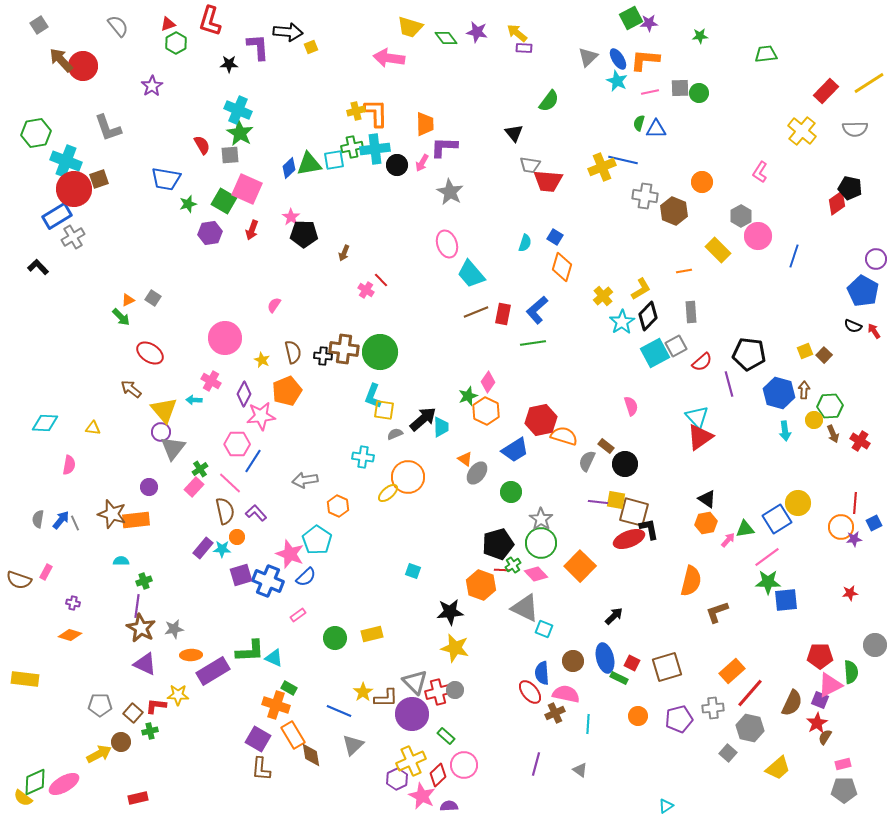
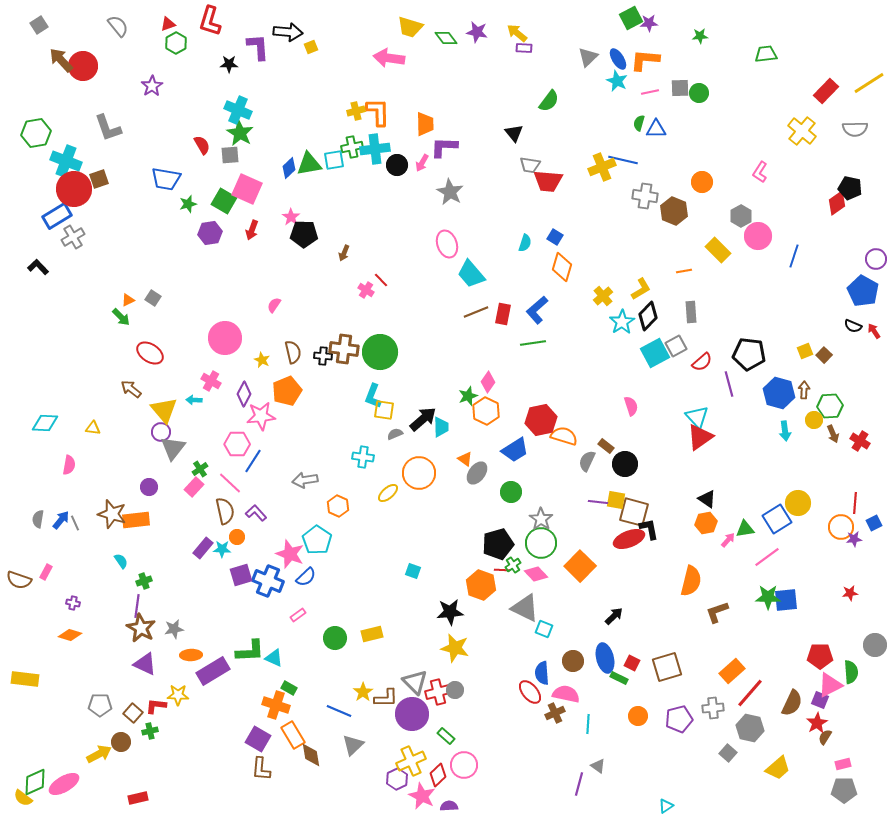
orange L-shape at (376, 113): moved 2 px right, 1 px up
orange circle at (408, 477): moved 11 px right, 4 px up
cyan semicircle at (121, 561): rotated 56 degrees clockwise
green star at (768, 582): moved 15 px down
purple line at (536, 764): moved 43 px right, 20 px down
gray triangle at (580, 770): moved 18 px right, 4 px up
